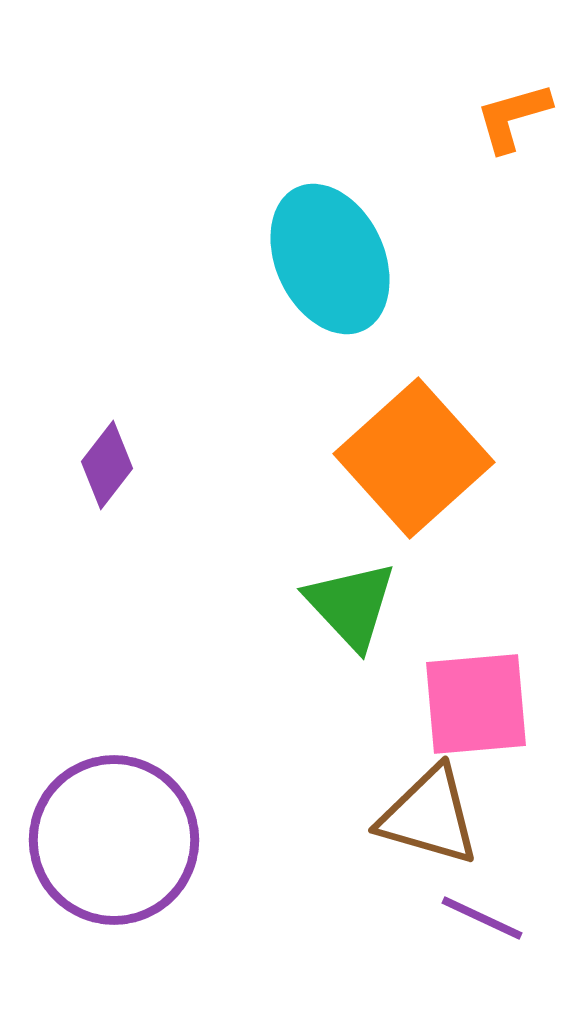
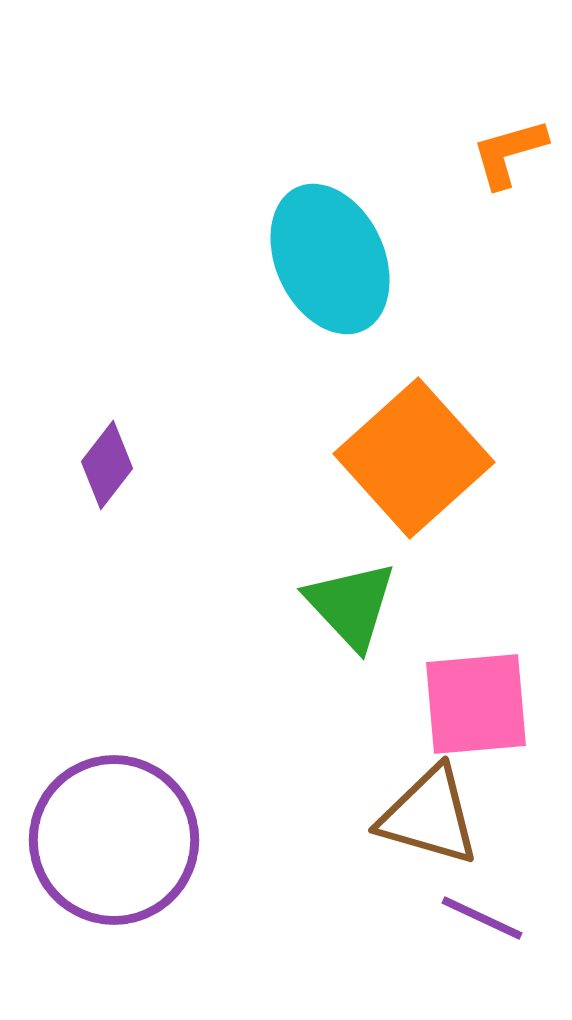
orange L-shape: moved 4 px left, 36 px down
